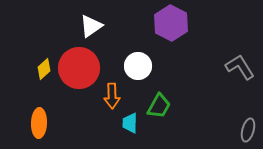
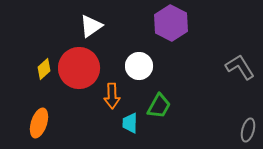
white circle: moved 1 px right
orange ellipse: rotated 16 degrees clockwise
